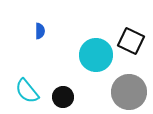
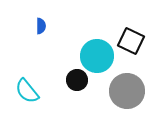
blue semicircle: moved 1 px right, 5 px up
cyan circle: moved 1 px right, 1 px down
gray circle: moved 2 px left, 1 px up
black circle: moved 14 px right, 17 px up
